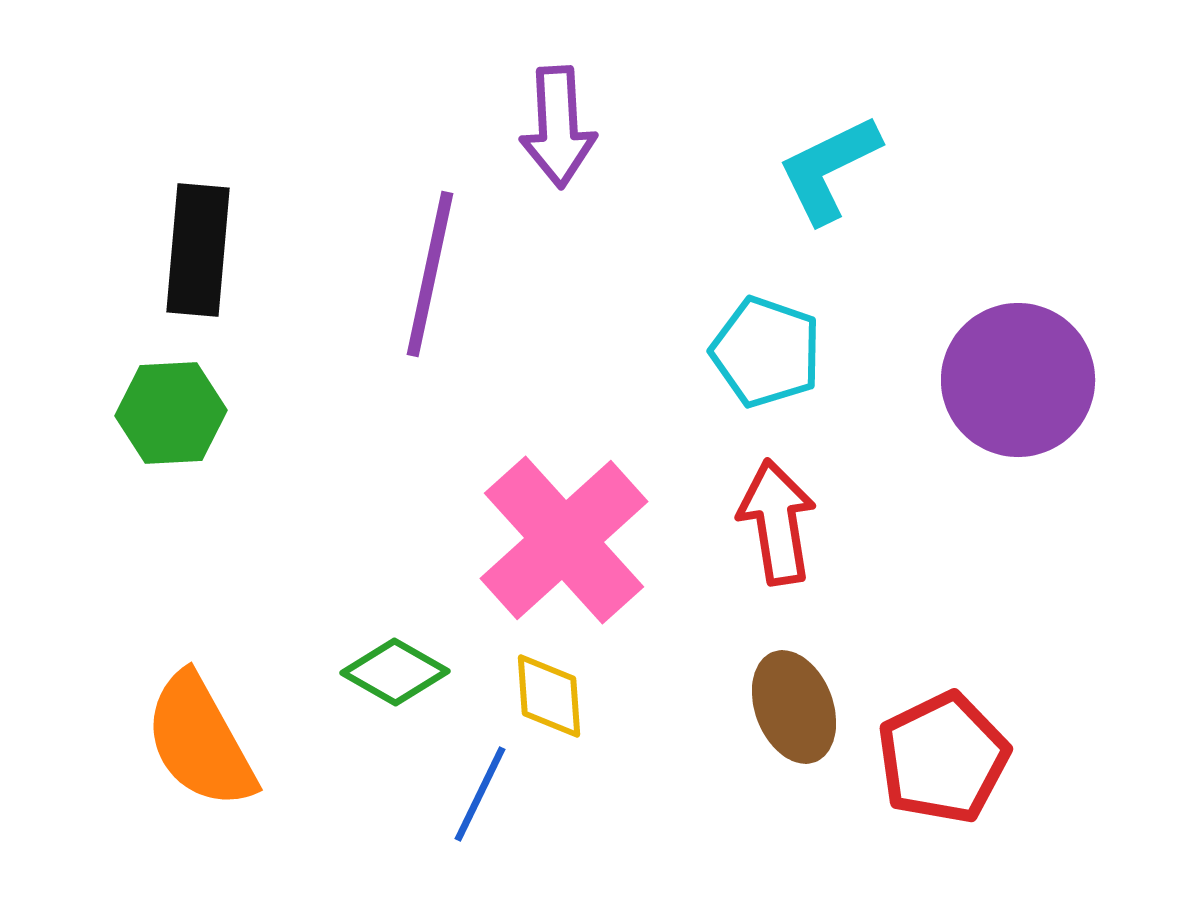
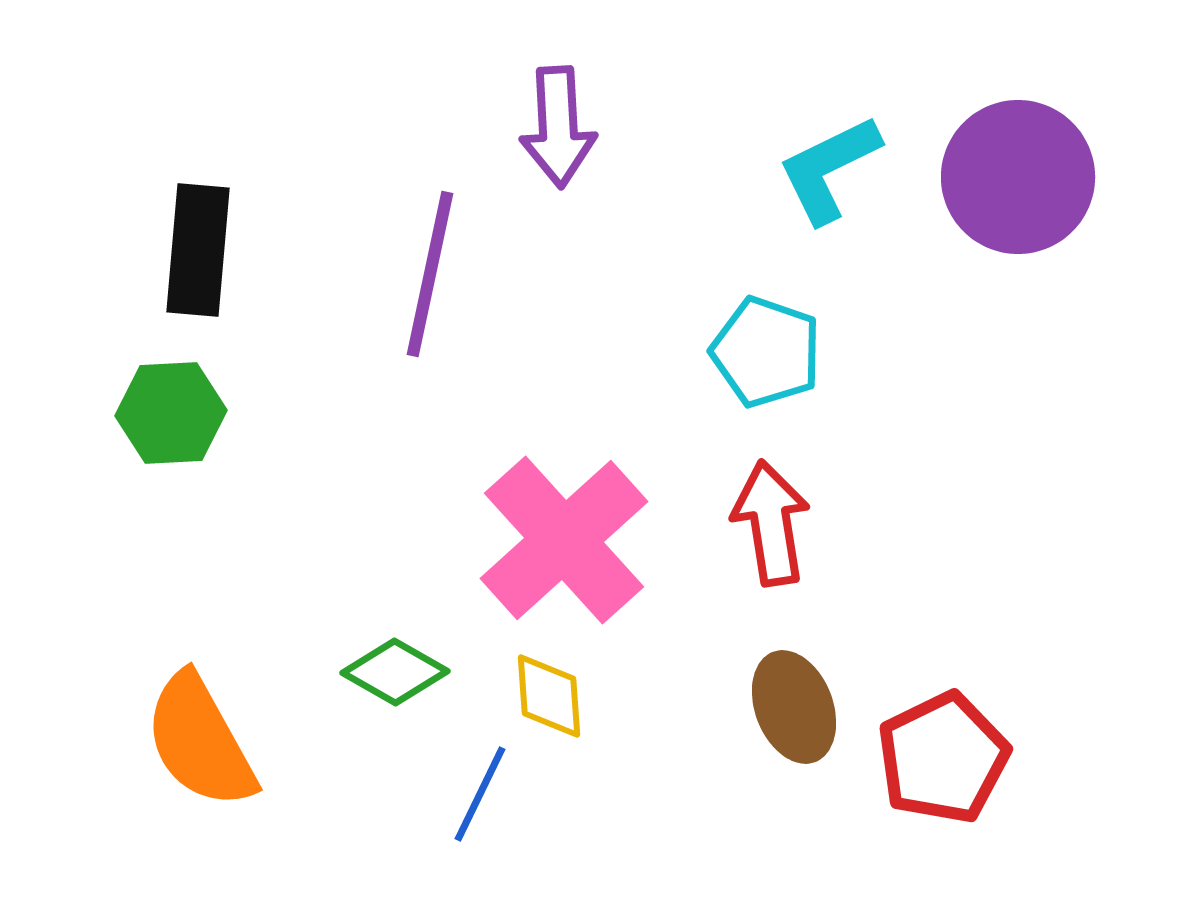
purple circle: moved 203 px up
red arrow: moved 6 px left, 1 px down
